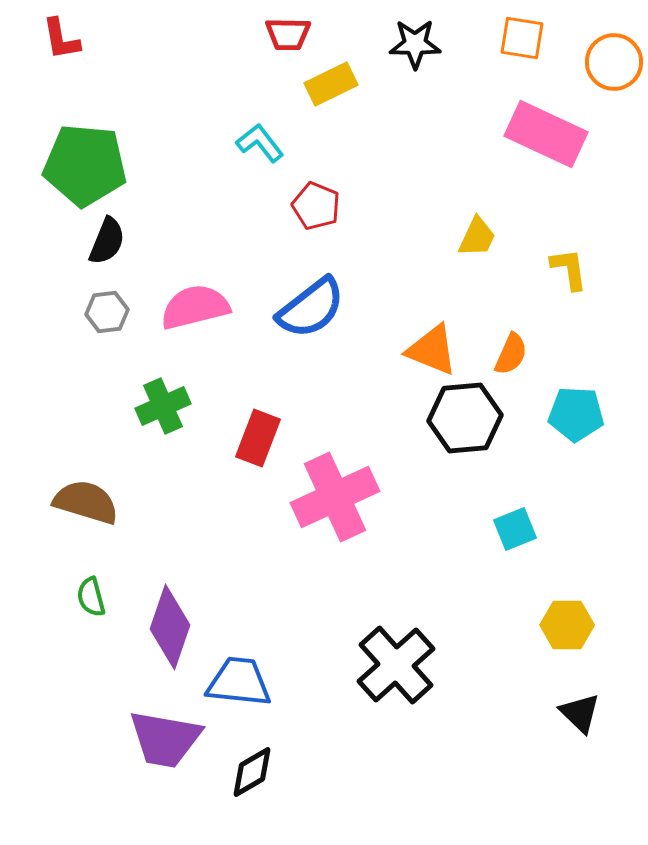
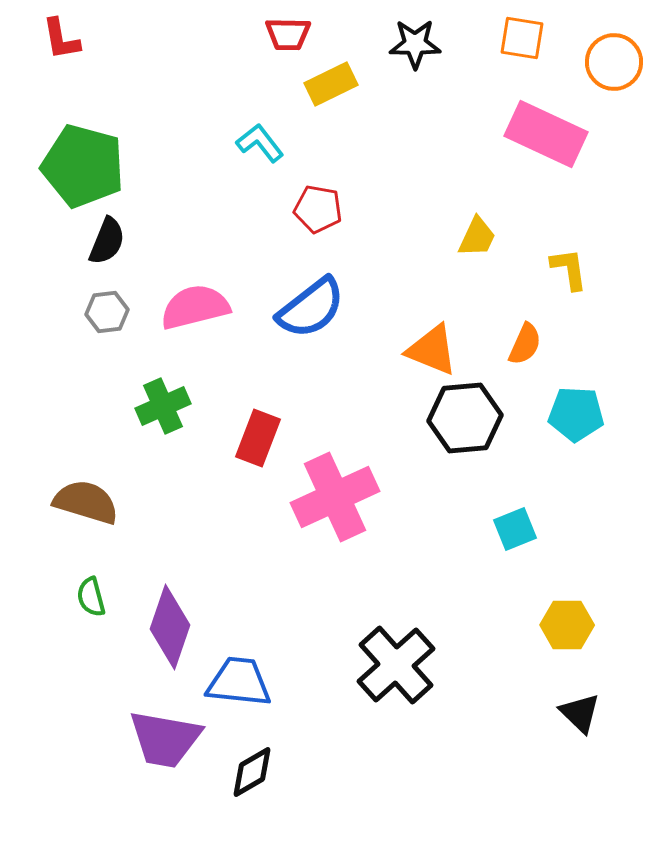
green pentagon: moved 2 px left, 1 px down; rotated 10 degrees clockwise
red pentagon: moved 2 px right, 3 px down; rotated 12 degrees counterclockwise
orange semicircle: moved 14 px right, 10 px up
